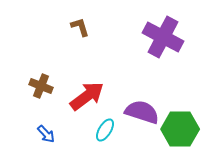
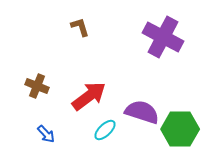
brown cross: moved 4 px left
red arrow: moved 2 px right
cyan ellipse: rotated 15 degrees clockwise
